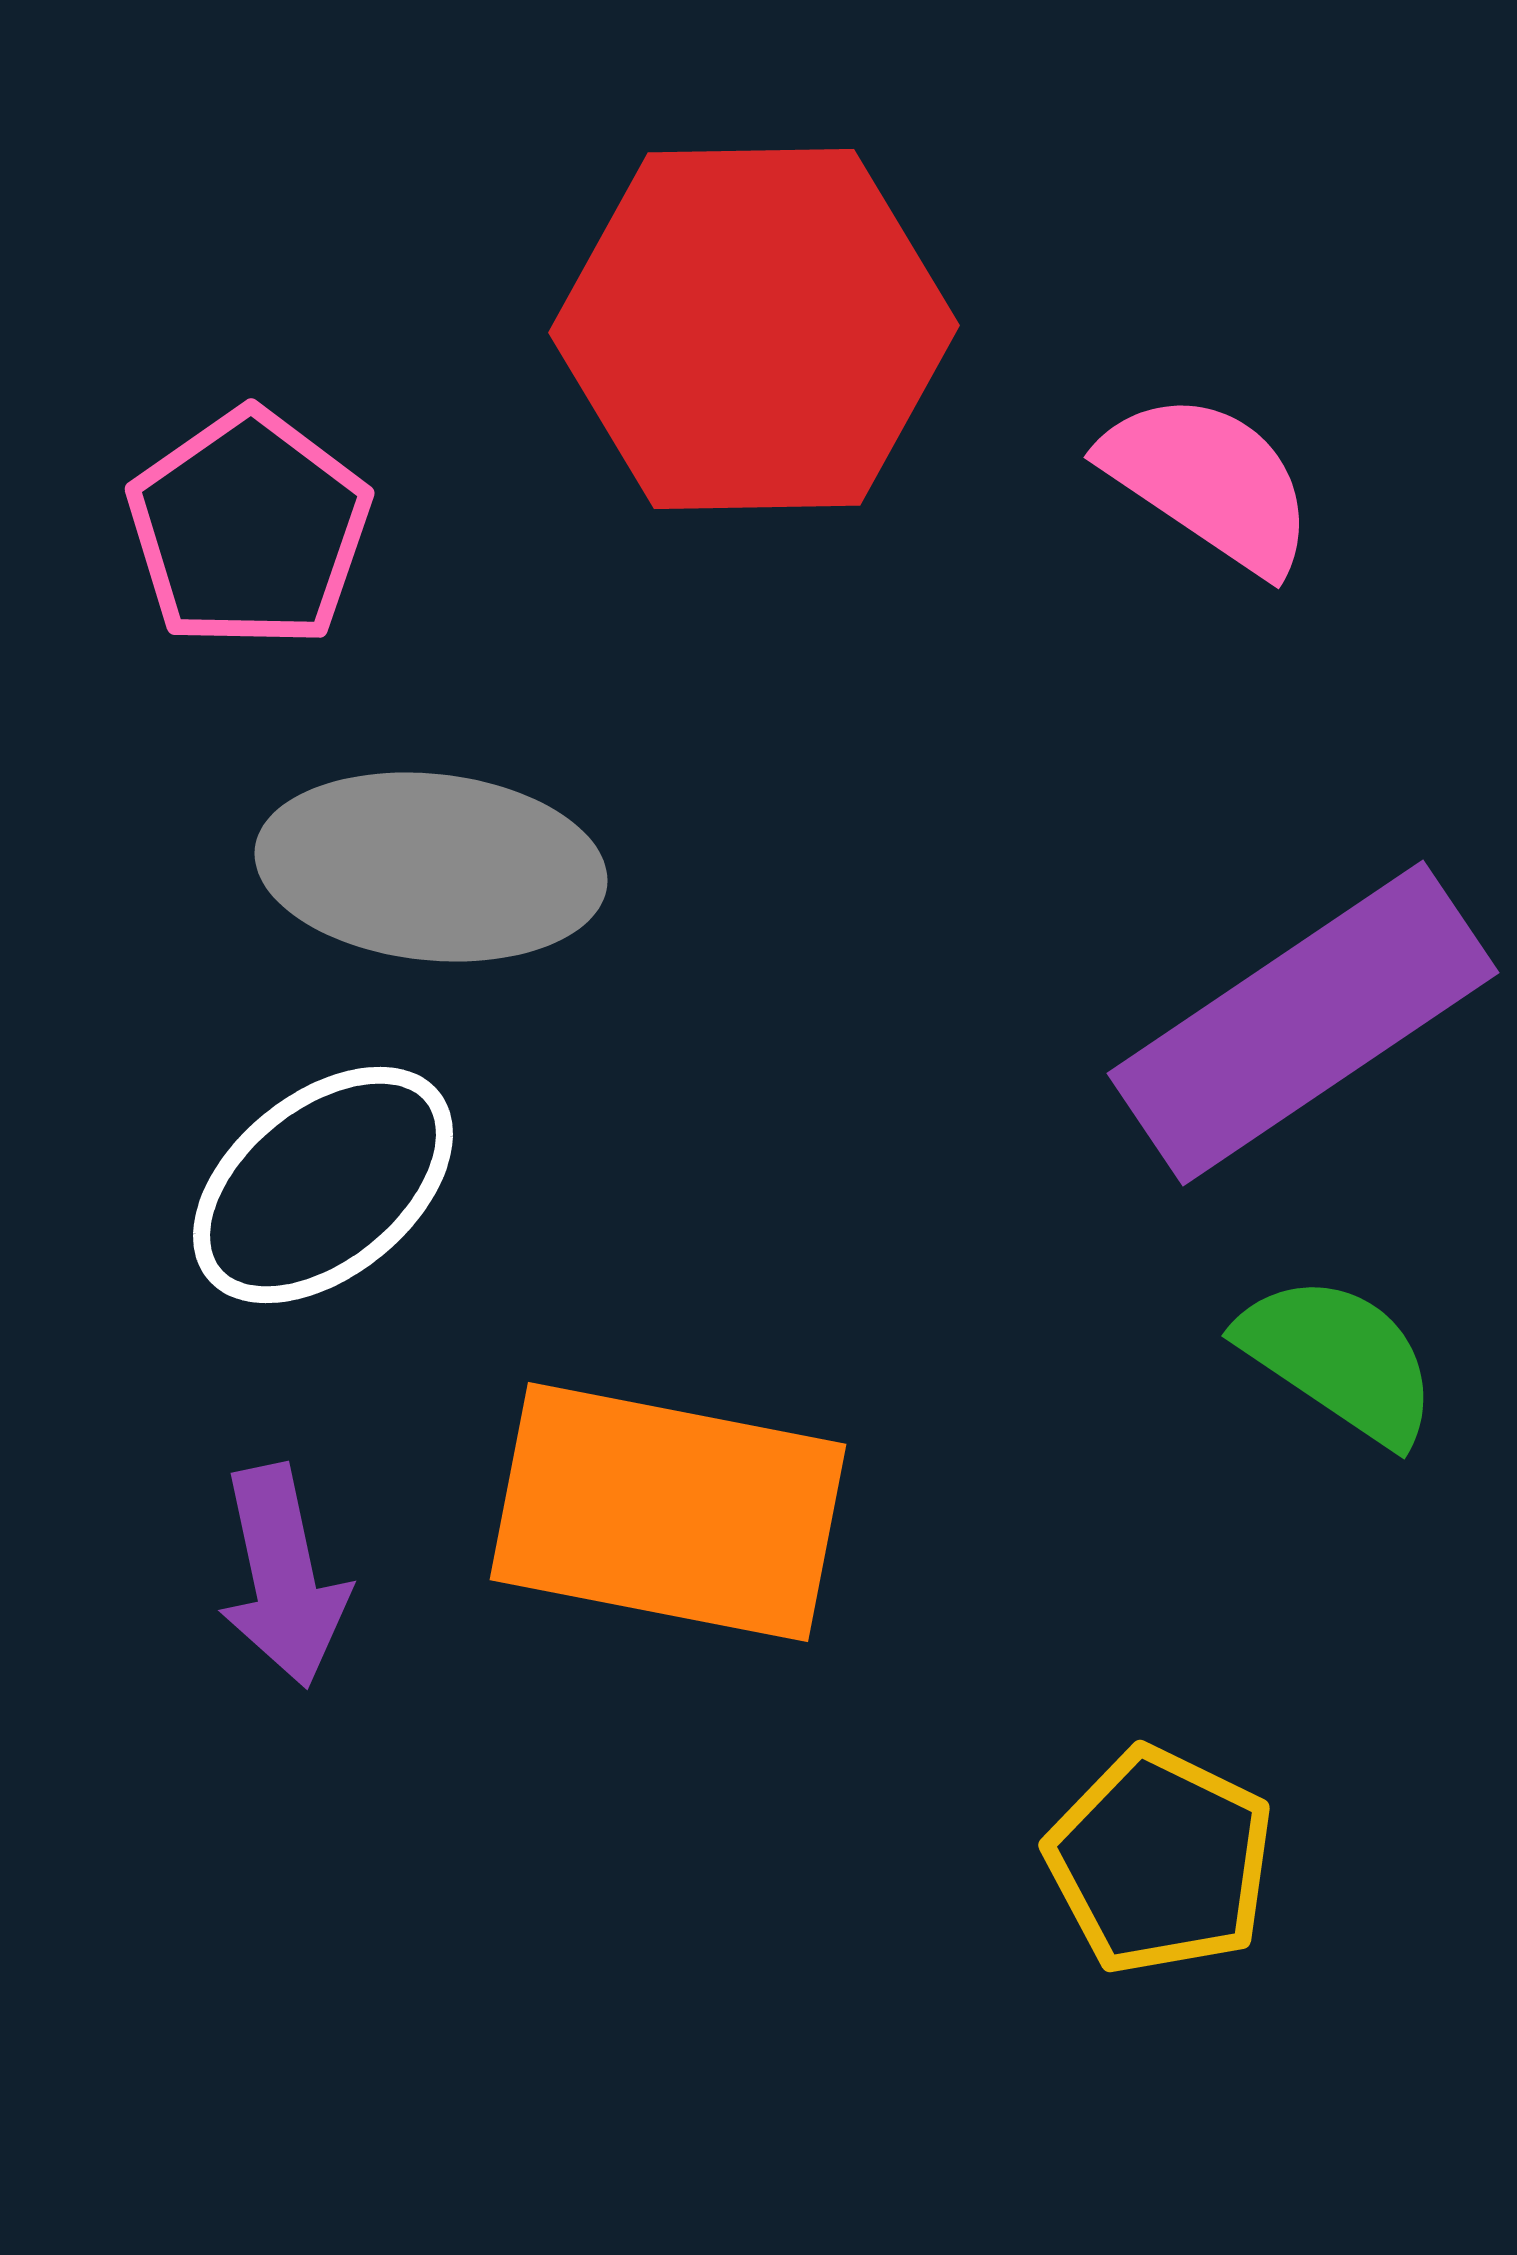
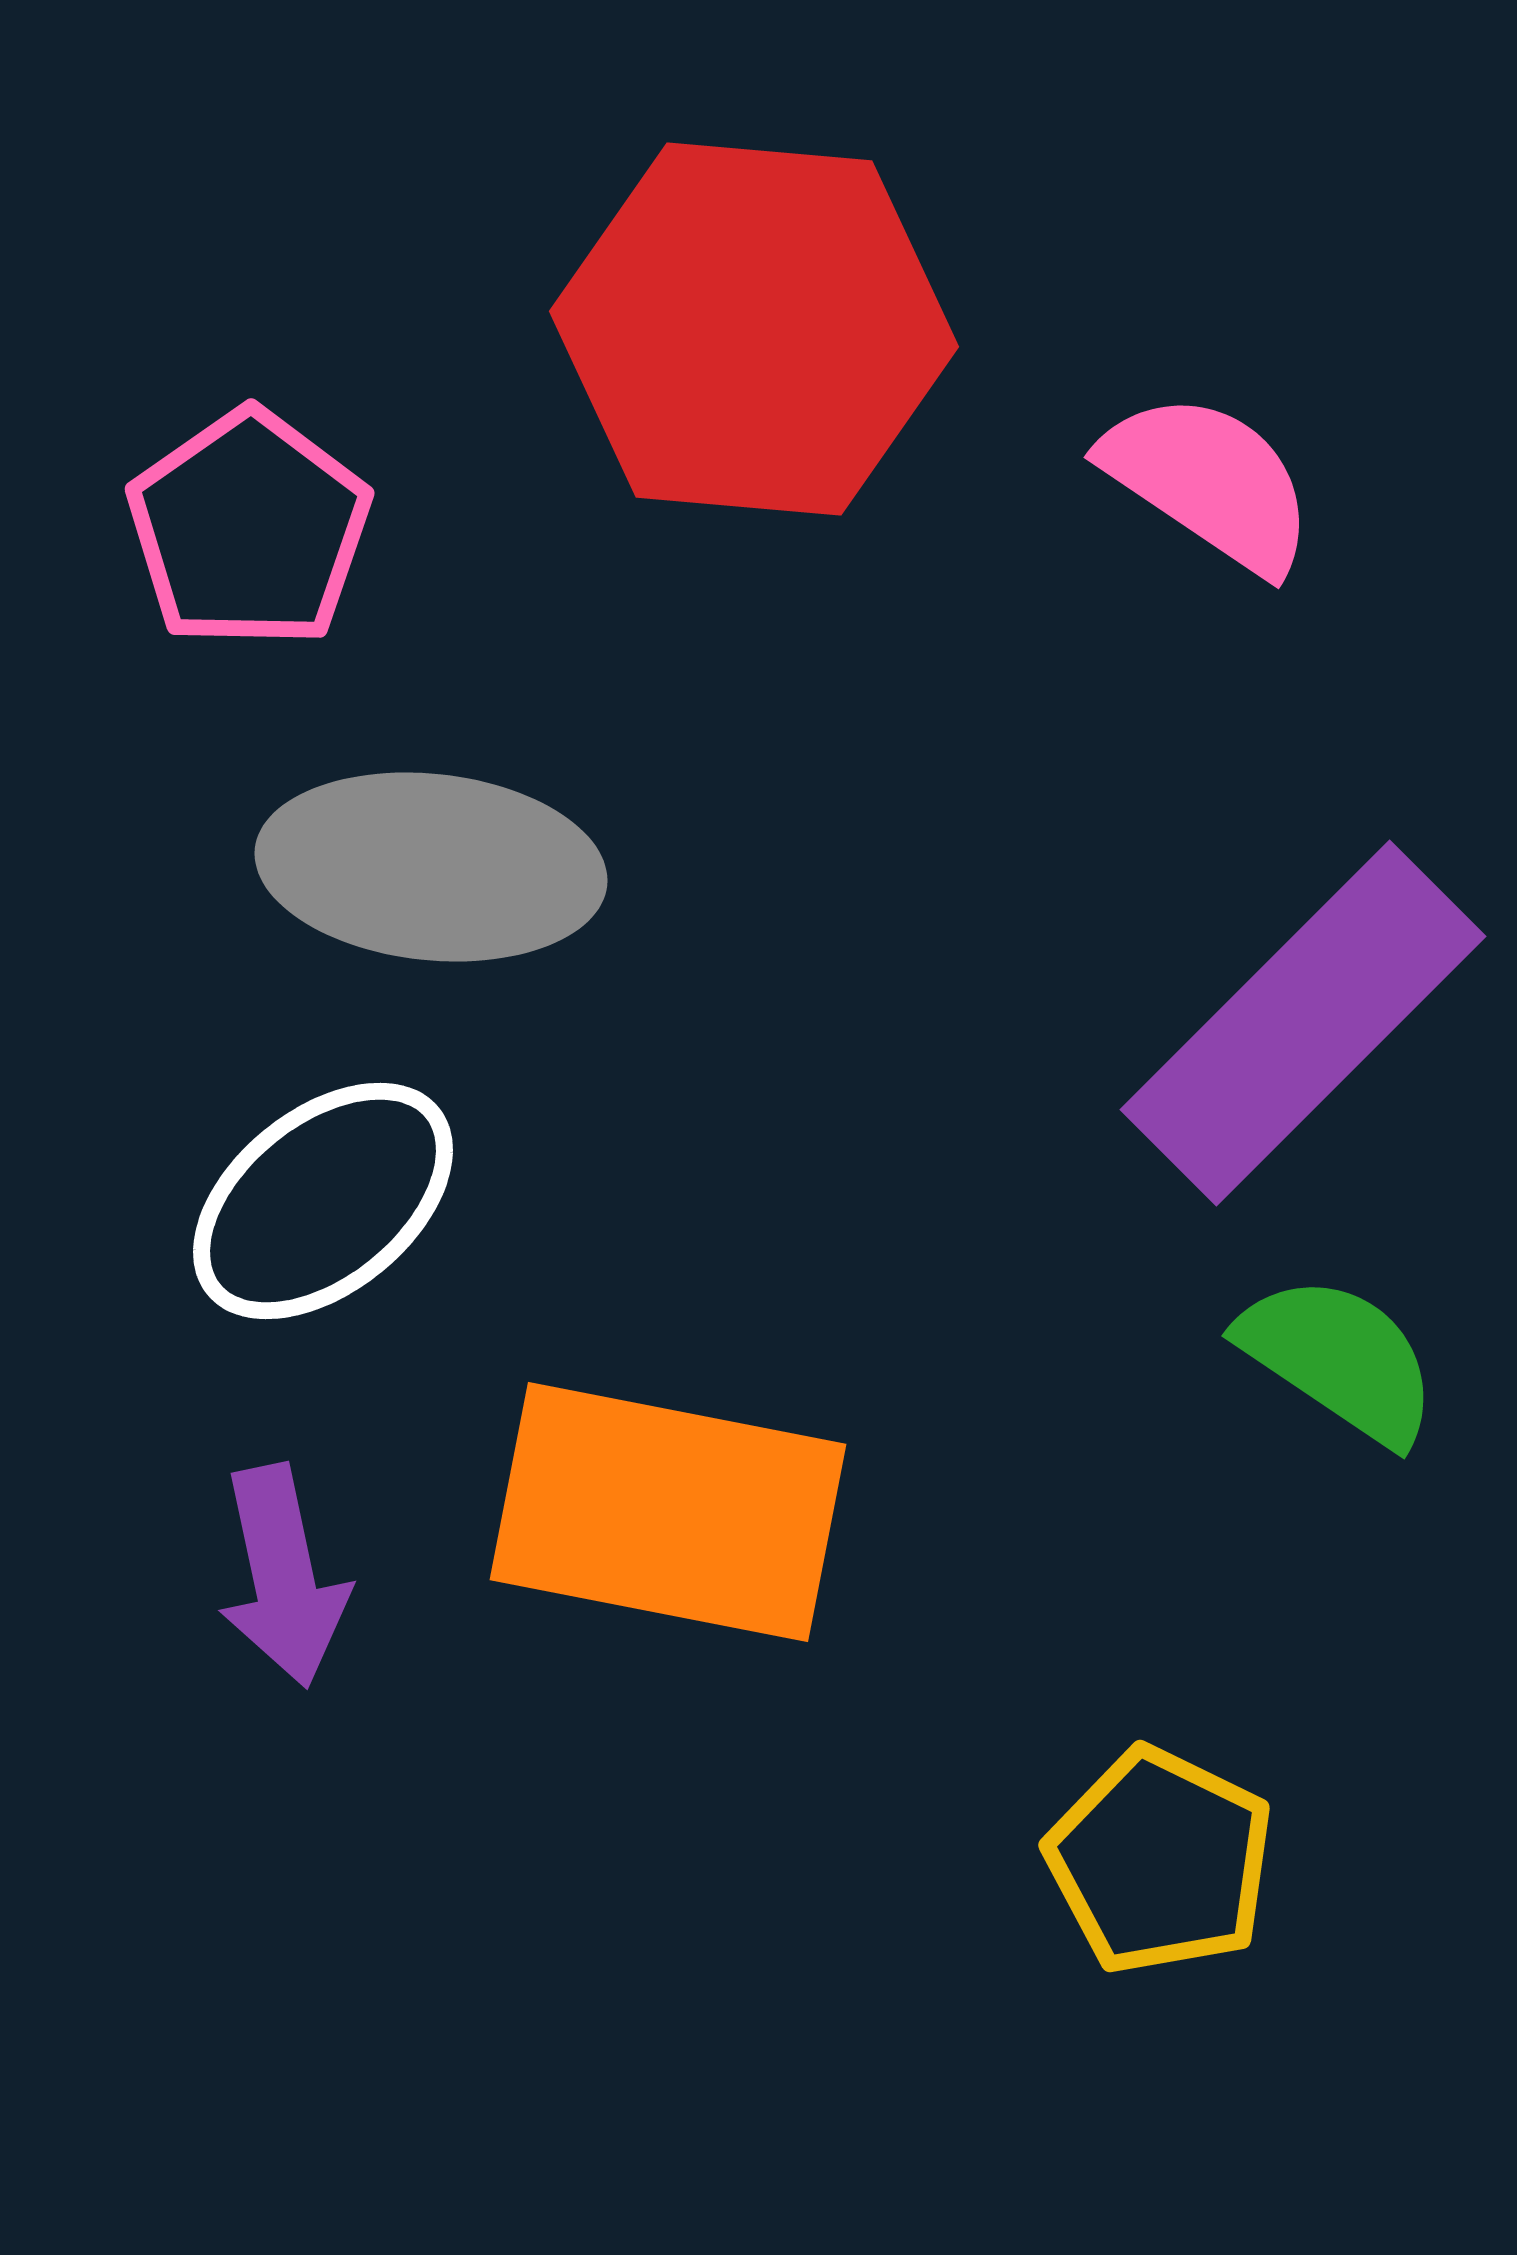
red hexagon: rotated 6 degrees clockwise
purple rectangle: rotated 11 degrees counterclockwise
white ellipse: moved 16 px down
